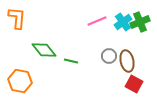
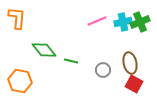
cyan cross: rotated 24 degrees clockwise
gray circle: moved 6 px left, 14 px down
brown ellipse: moved 3 px right, 2 px down
